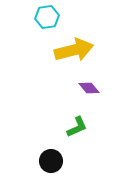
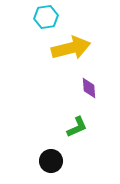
cyan hexagon: moved 1 px left
yellow arrow: moved 3 px left, 2 px up
purple diamond: rotated 35 degrees clockwise
